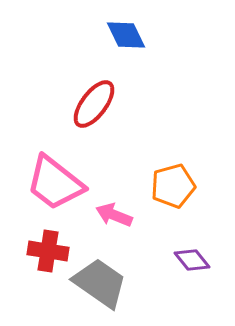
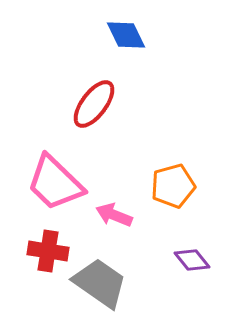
pink trapezoid: rotated 6 degrees clockwise
